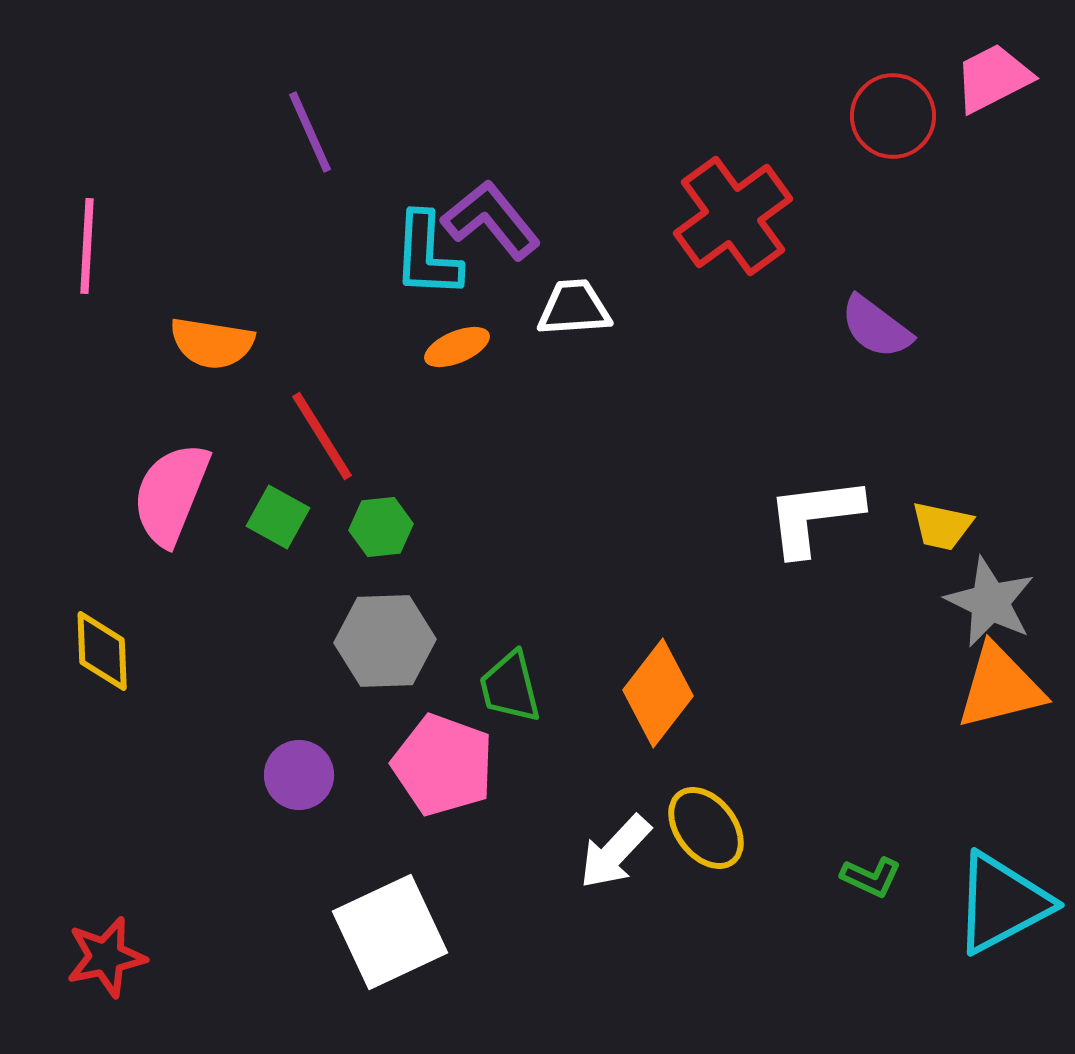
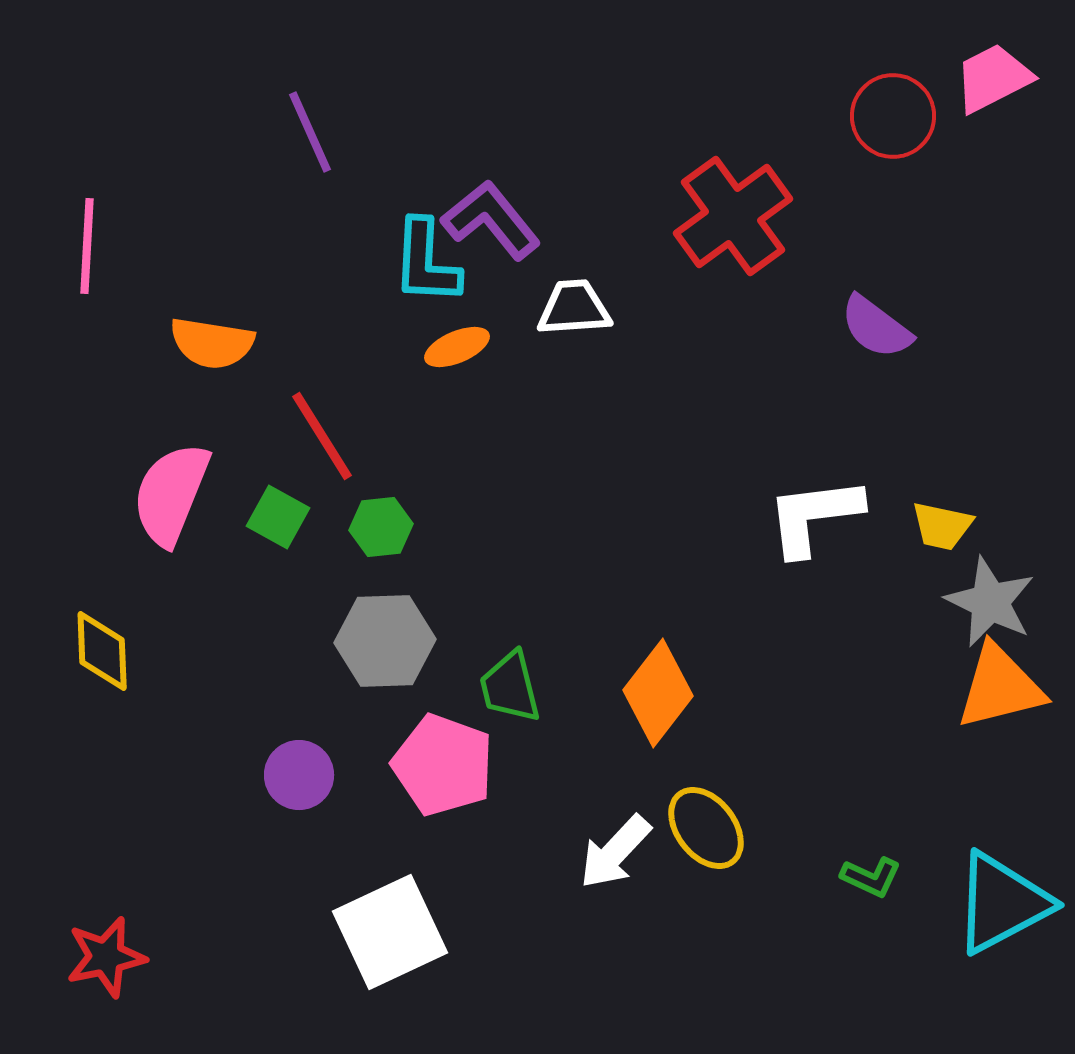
cyan L-shape: moved 1 px left, 7 px down
